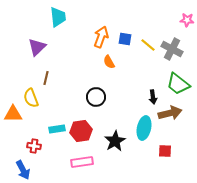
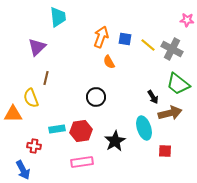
black arrow: rotated 24 degrees counterclockwise
cyan ellipse: rotated 30 degrees counterclockwise
